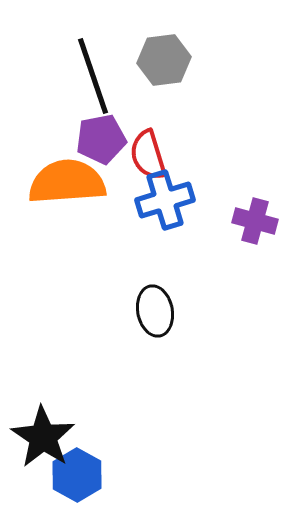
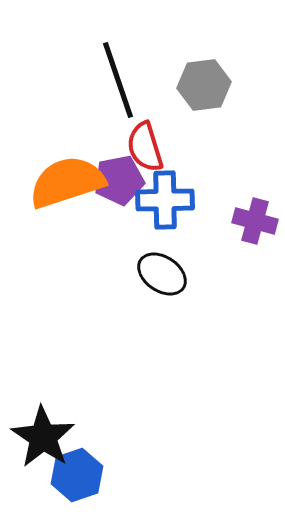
gray hexagon: moved 40 px right, 25 px down
black line: moved 25 px right, 4 px down
purple pentagon: moved 18 px right, 41 px down
red semicircle: moved 3 px left, 8 px up
orange semicircle: rotated 14 degrees counterclockwise
blue cross: rotated 16 degrees clockwise
black ellipse: moved 7 px right, 37 px up; rotated 45 degrees counterclockwise
blue hexagon: rotated 12 degrees clockwise
